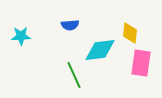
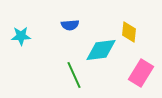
yellow diamond: moved 1 px left, 1 px up
cyan diamond: moved 1 px right
pink rectangle: moved 10 px down; rotated 24 degrees clockwise
